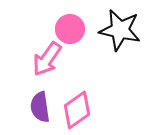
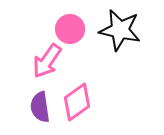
pink arrow: moved 2 px down
pink diamond: moved 8 px up
